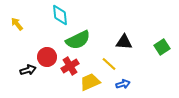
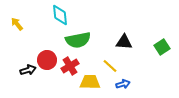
green semicircle: rotated 15 degrees clockwise
red circle: moved 3 px down
yellow line: moved 1 px right, 2 px down
yellow trapezoid: rotated 25 degrees clockwise
